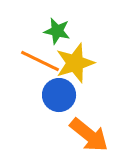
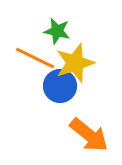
orange line: moved 5 px left, 3 px up
blue circle: moved 1 px right, 9 px up
